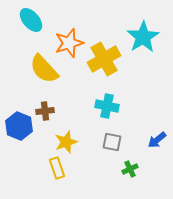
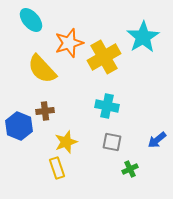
yellow cross: moved 2 px up
yellow semicircle: moved 2 px left
